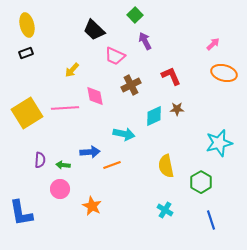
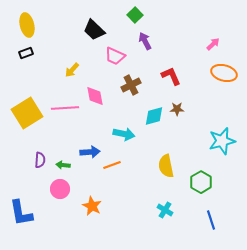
cyan diamond: rotated 10 degrees clockwise
cyan star: moved 3 px right, 2 px up
